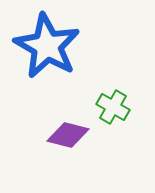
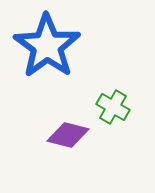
blue star: rotated 6 degrees clockwise
